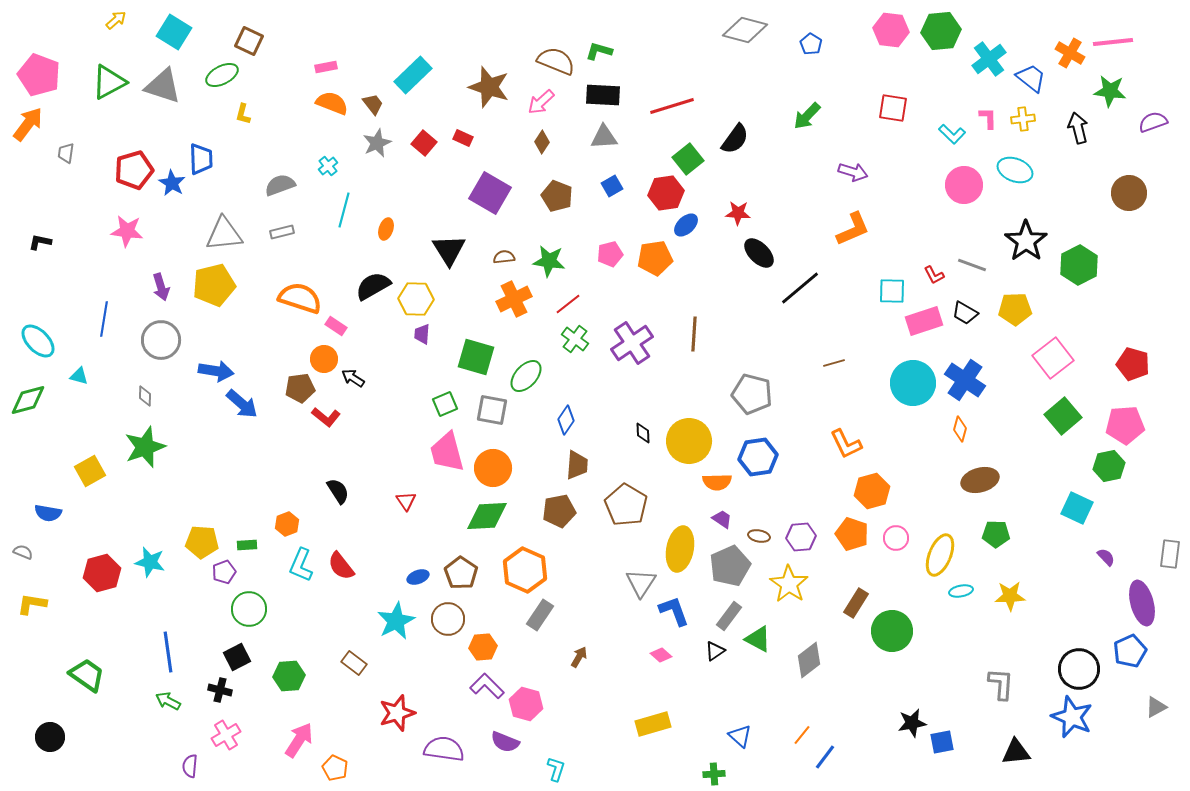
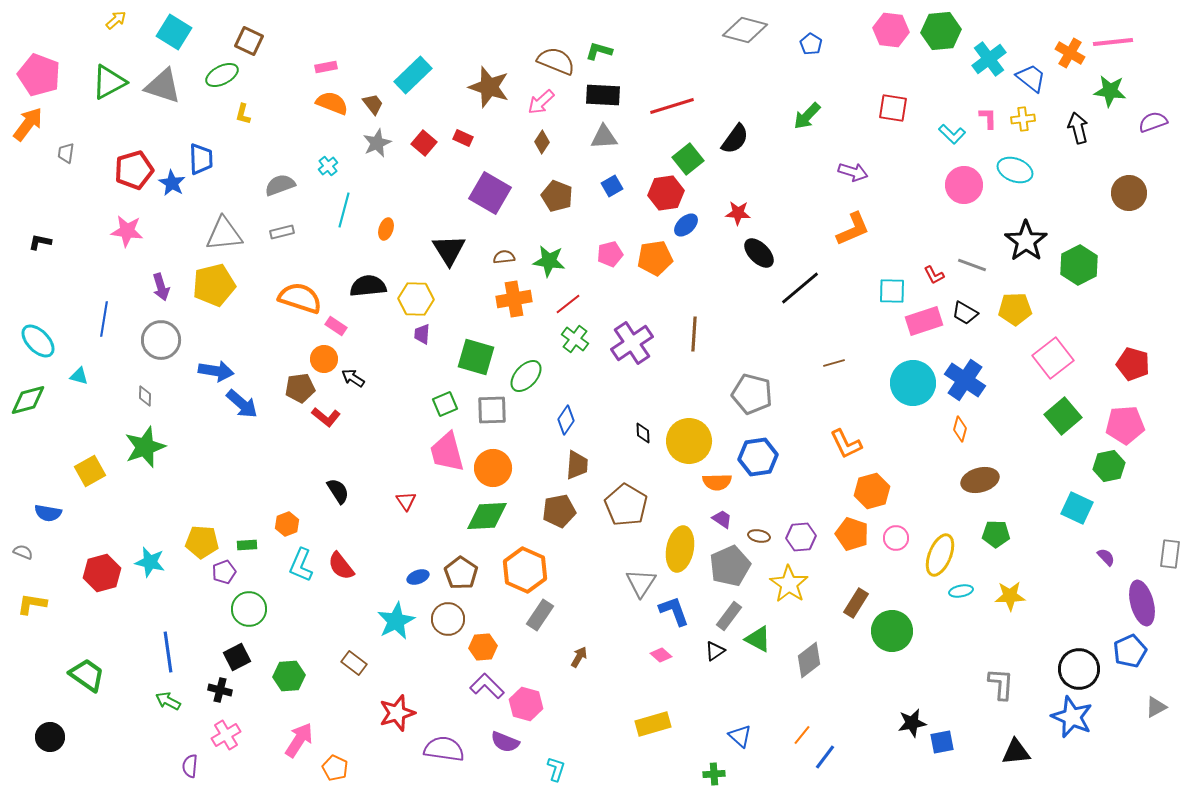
black semicircle at (373, 286): moved 5 px left; rotated 24 degrees clockwise
orange cross at (514, 299): rotated 16 degrees clockwise
gray square at (492, 410): rotated 12 degrees counterclockwise
